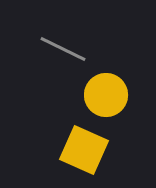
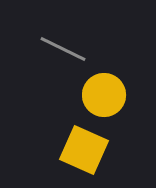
yellow circle: moved 2 px left
